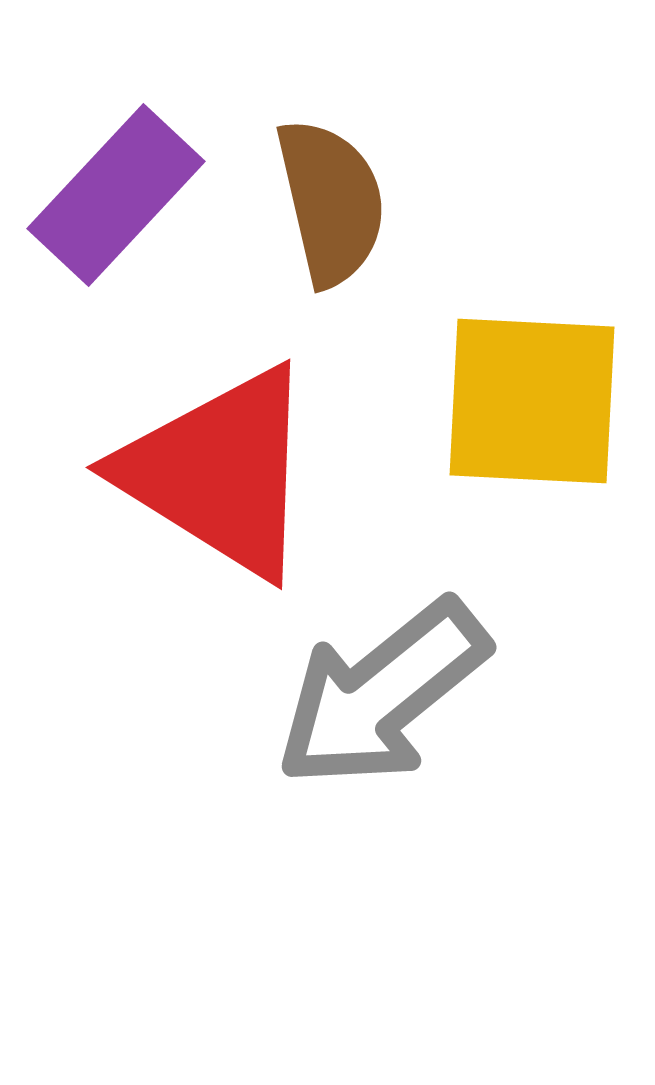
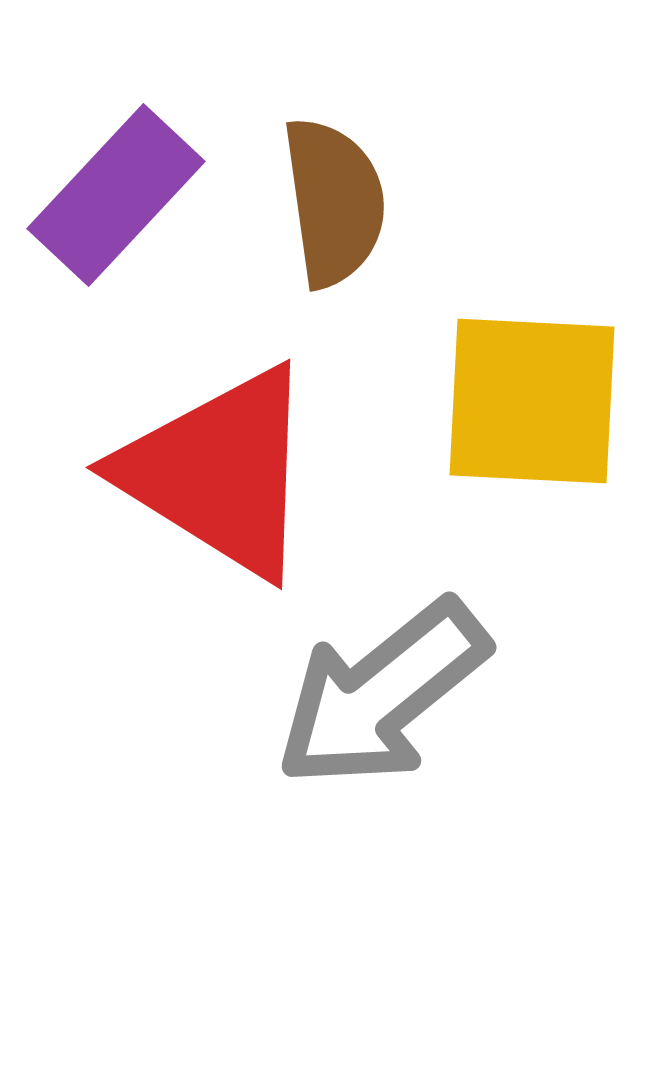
brown semicircle: moved 3 px right; rotated 5 degrees clockwise
